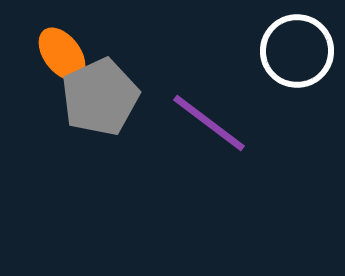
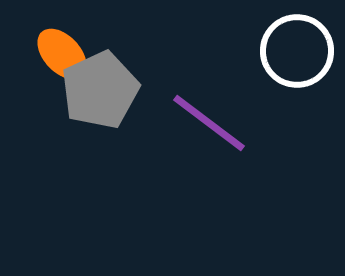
orange ellipse: rotated 6 degrees counterclockwise
gray pentagon: moved 7 px up
